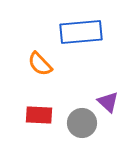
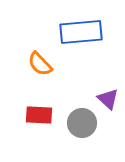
purple triangle: moved 3 px up
